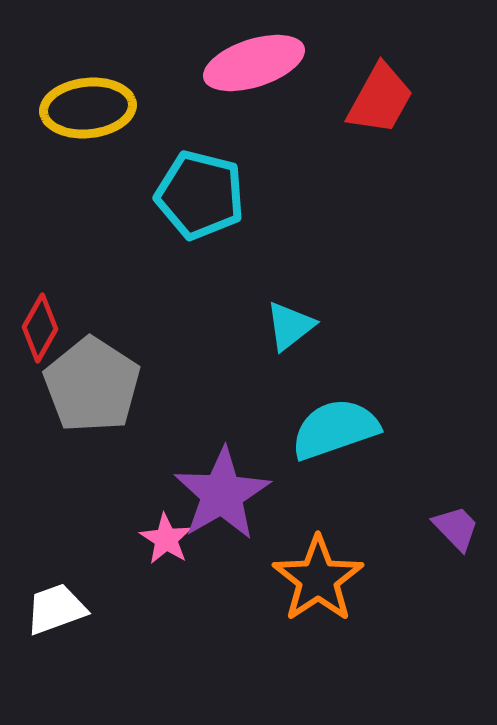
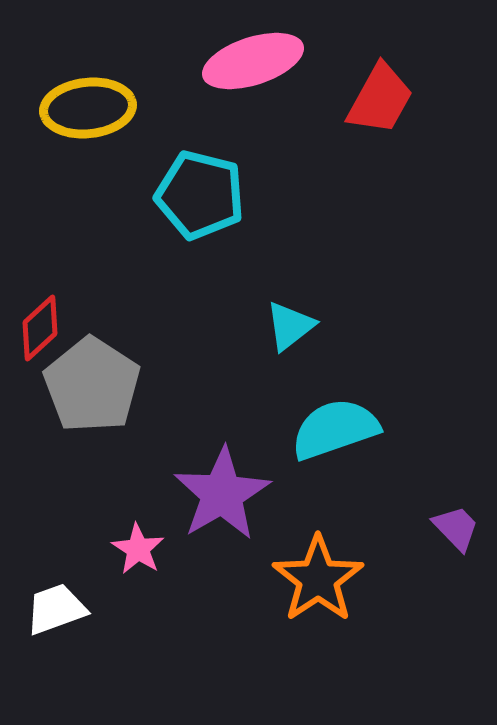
pink ellipse: moved 1 px left, 2 px up
red diamond: rotated 18 degrees clockwise
pink star: moved 28 px left, 10 px down
